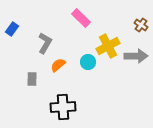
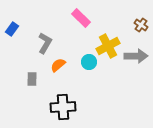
cyan circle: moved 1 px right
